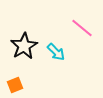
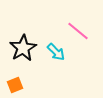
pink line: moved 4 px left, 3 px down
black star: moved 1 px left, 2 px down
